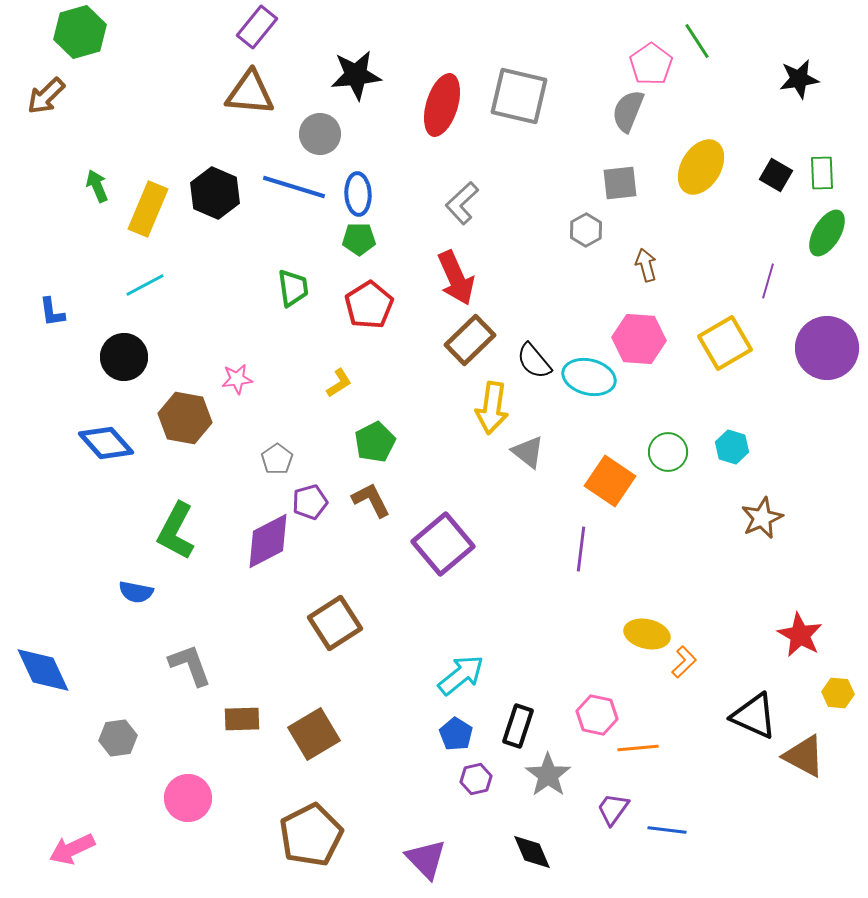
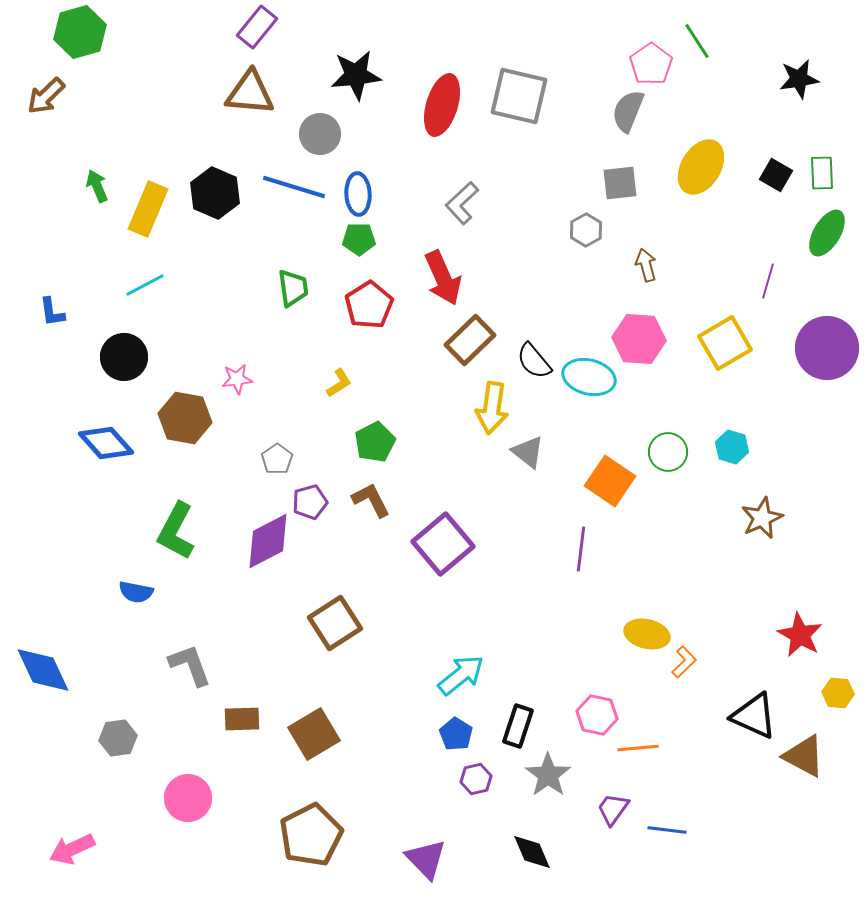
red arrow at (456, 278): moved 13 px left
